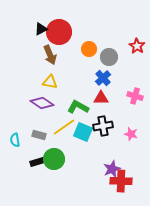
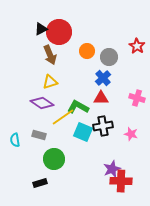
orange circle: moved 2 px left, 2 px down
yellow triangle: rotated 28 degrees counterclockwise
pink cross: moved 2 px right, 2 px down
yellow line: moved 1 px left, 10 px up
black rectangle: moved 3 px right, 21 px down
